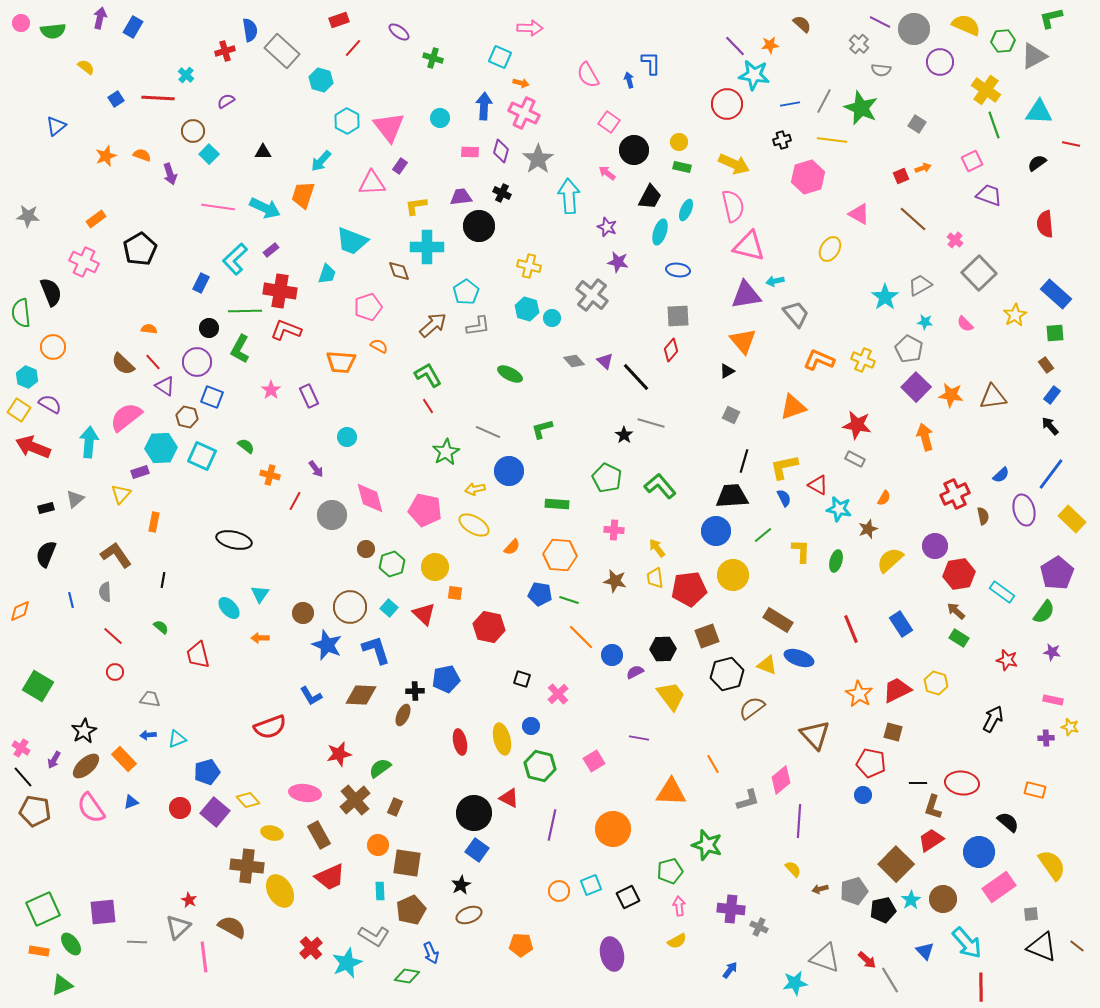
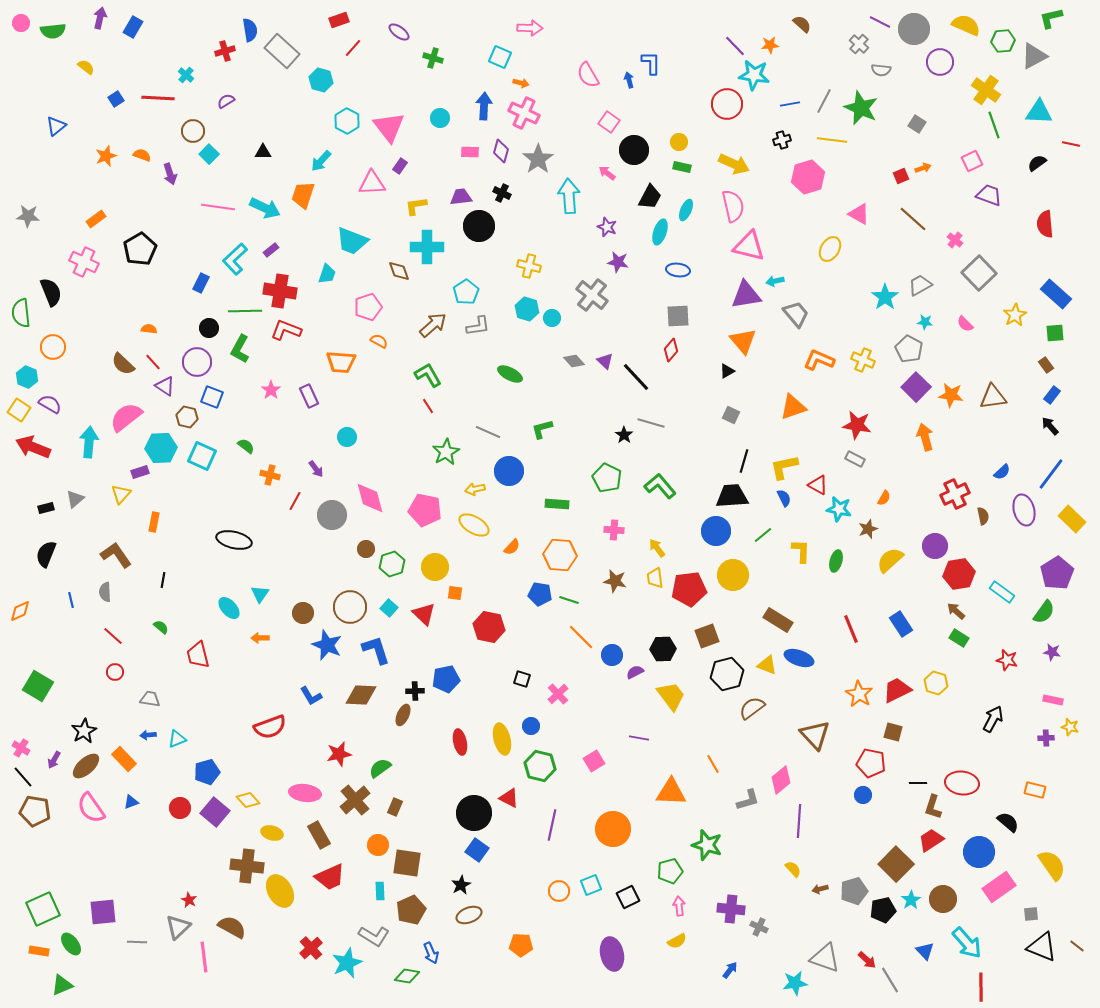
orange semicircle at (379, 346): moved 5 px up
blue semicircle at (1001, 475): moved 1 px right, 3 px up
